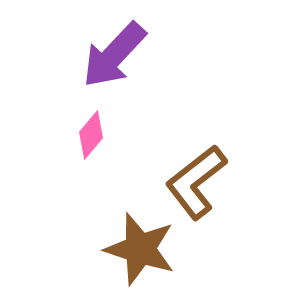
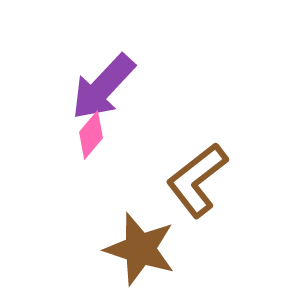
purple arrow: moved 11 px left, 32 px down
brown L-shape: moved 1 px right, 2 px up
